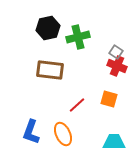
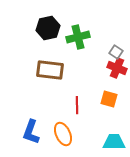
red cross: moved 2 px down
red line: rotated 48 degrees counterclockwise
